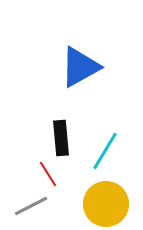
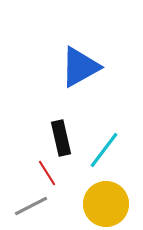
black rectangle: rotated 8 degrees counterclockwise
cyan line: moved 1 px left, 1 px up; rotated 6 degrees clockwise
red line: moved 1 px left, 1 px up
